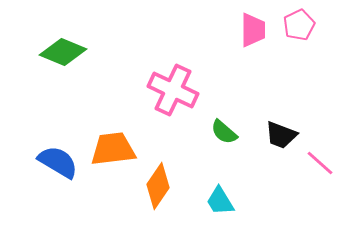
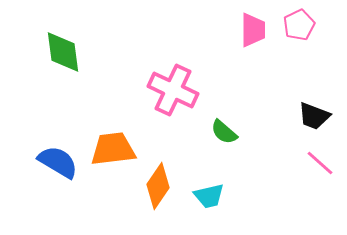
green diamond: rotated 60 degrees clockwise
black trapezoid: moved 33 px right, 19 px up
cyan trapezoid: moved 11 px left, 5 px up; rotated 72 degrees counterclockwise
